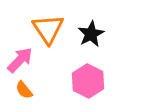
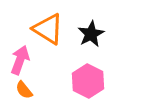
orange triangle: rotated 24 degrees counterclockwise
pink arrow: rotated 24 degrees counterclockwise
